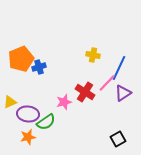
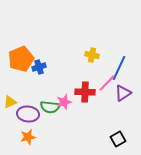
yellow cross: moved 1 px left
red cross: rotated 30 degrees counterclockwise
green semicircle: moved 4 px right, 15 px up; rotated 42 degrees clockwise
